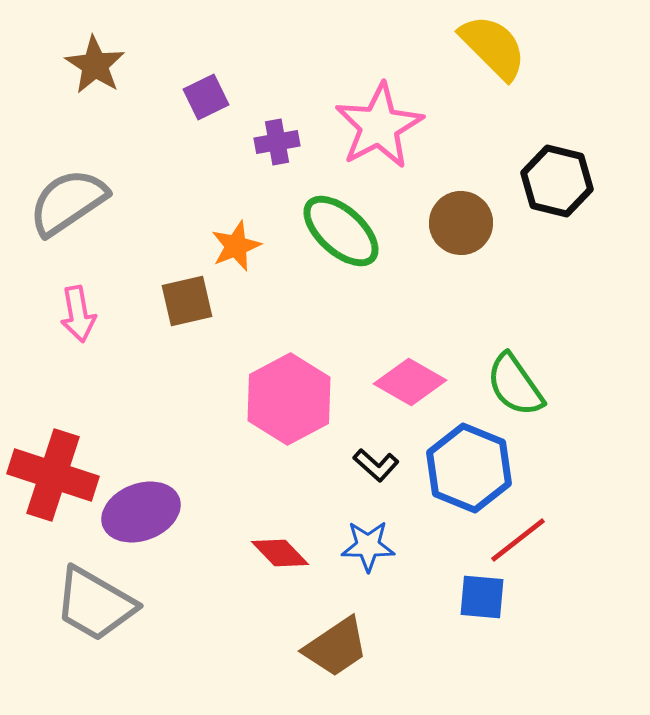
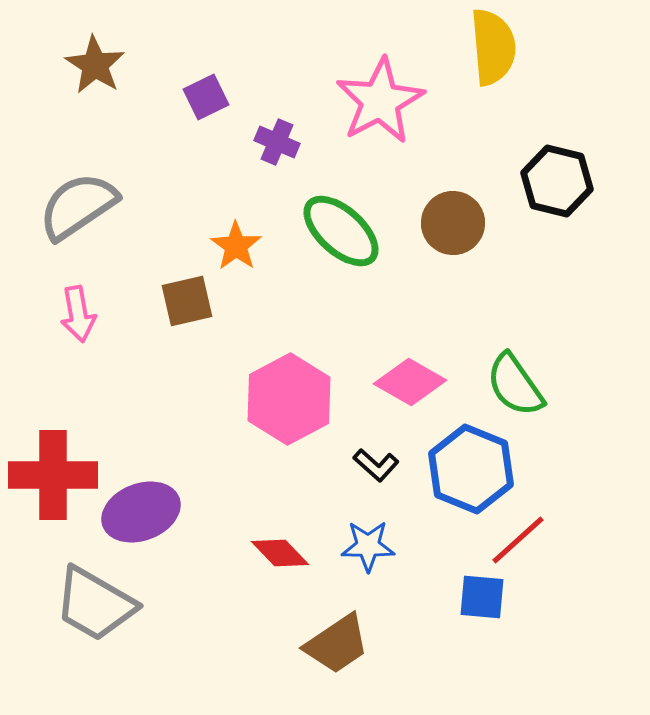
yellow semicircle: rotated 40 degrees clockwise
pink star: moved 1 px right, 25 px up
purple cross: rotated 33 degrees clockwise
gray semicircle: moved 10 px right, 4 px down
brown circle: moved 8 px left
orange star: rotated 15 degrees counterclockwise
blue hexagon: moved 2 px right, 1 px down
red cross: rotated 18 degrees counterclockwise
red line: rotated 4 degrees counterclockwise
brown trapezoid: moved 1 px right, 3 px up
